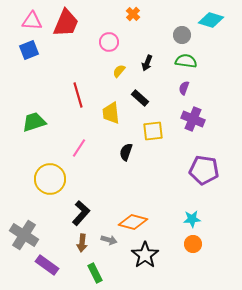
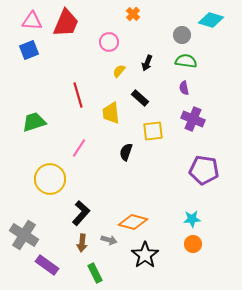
purple semicircle: rotated 32 degrees counterclockwise
